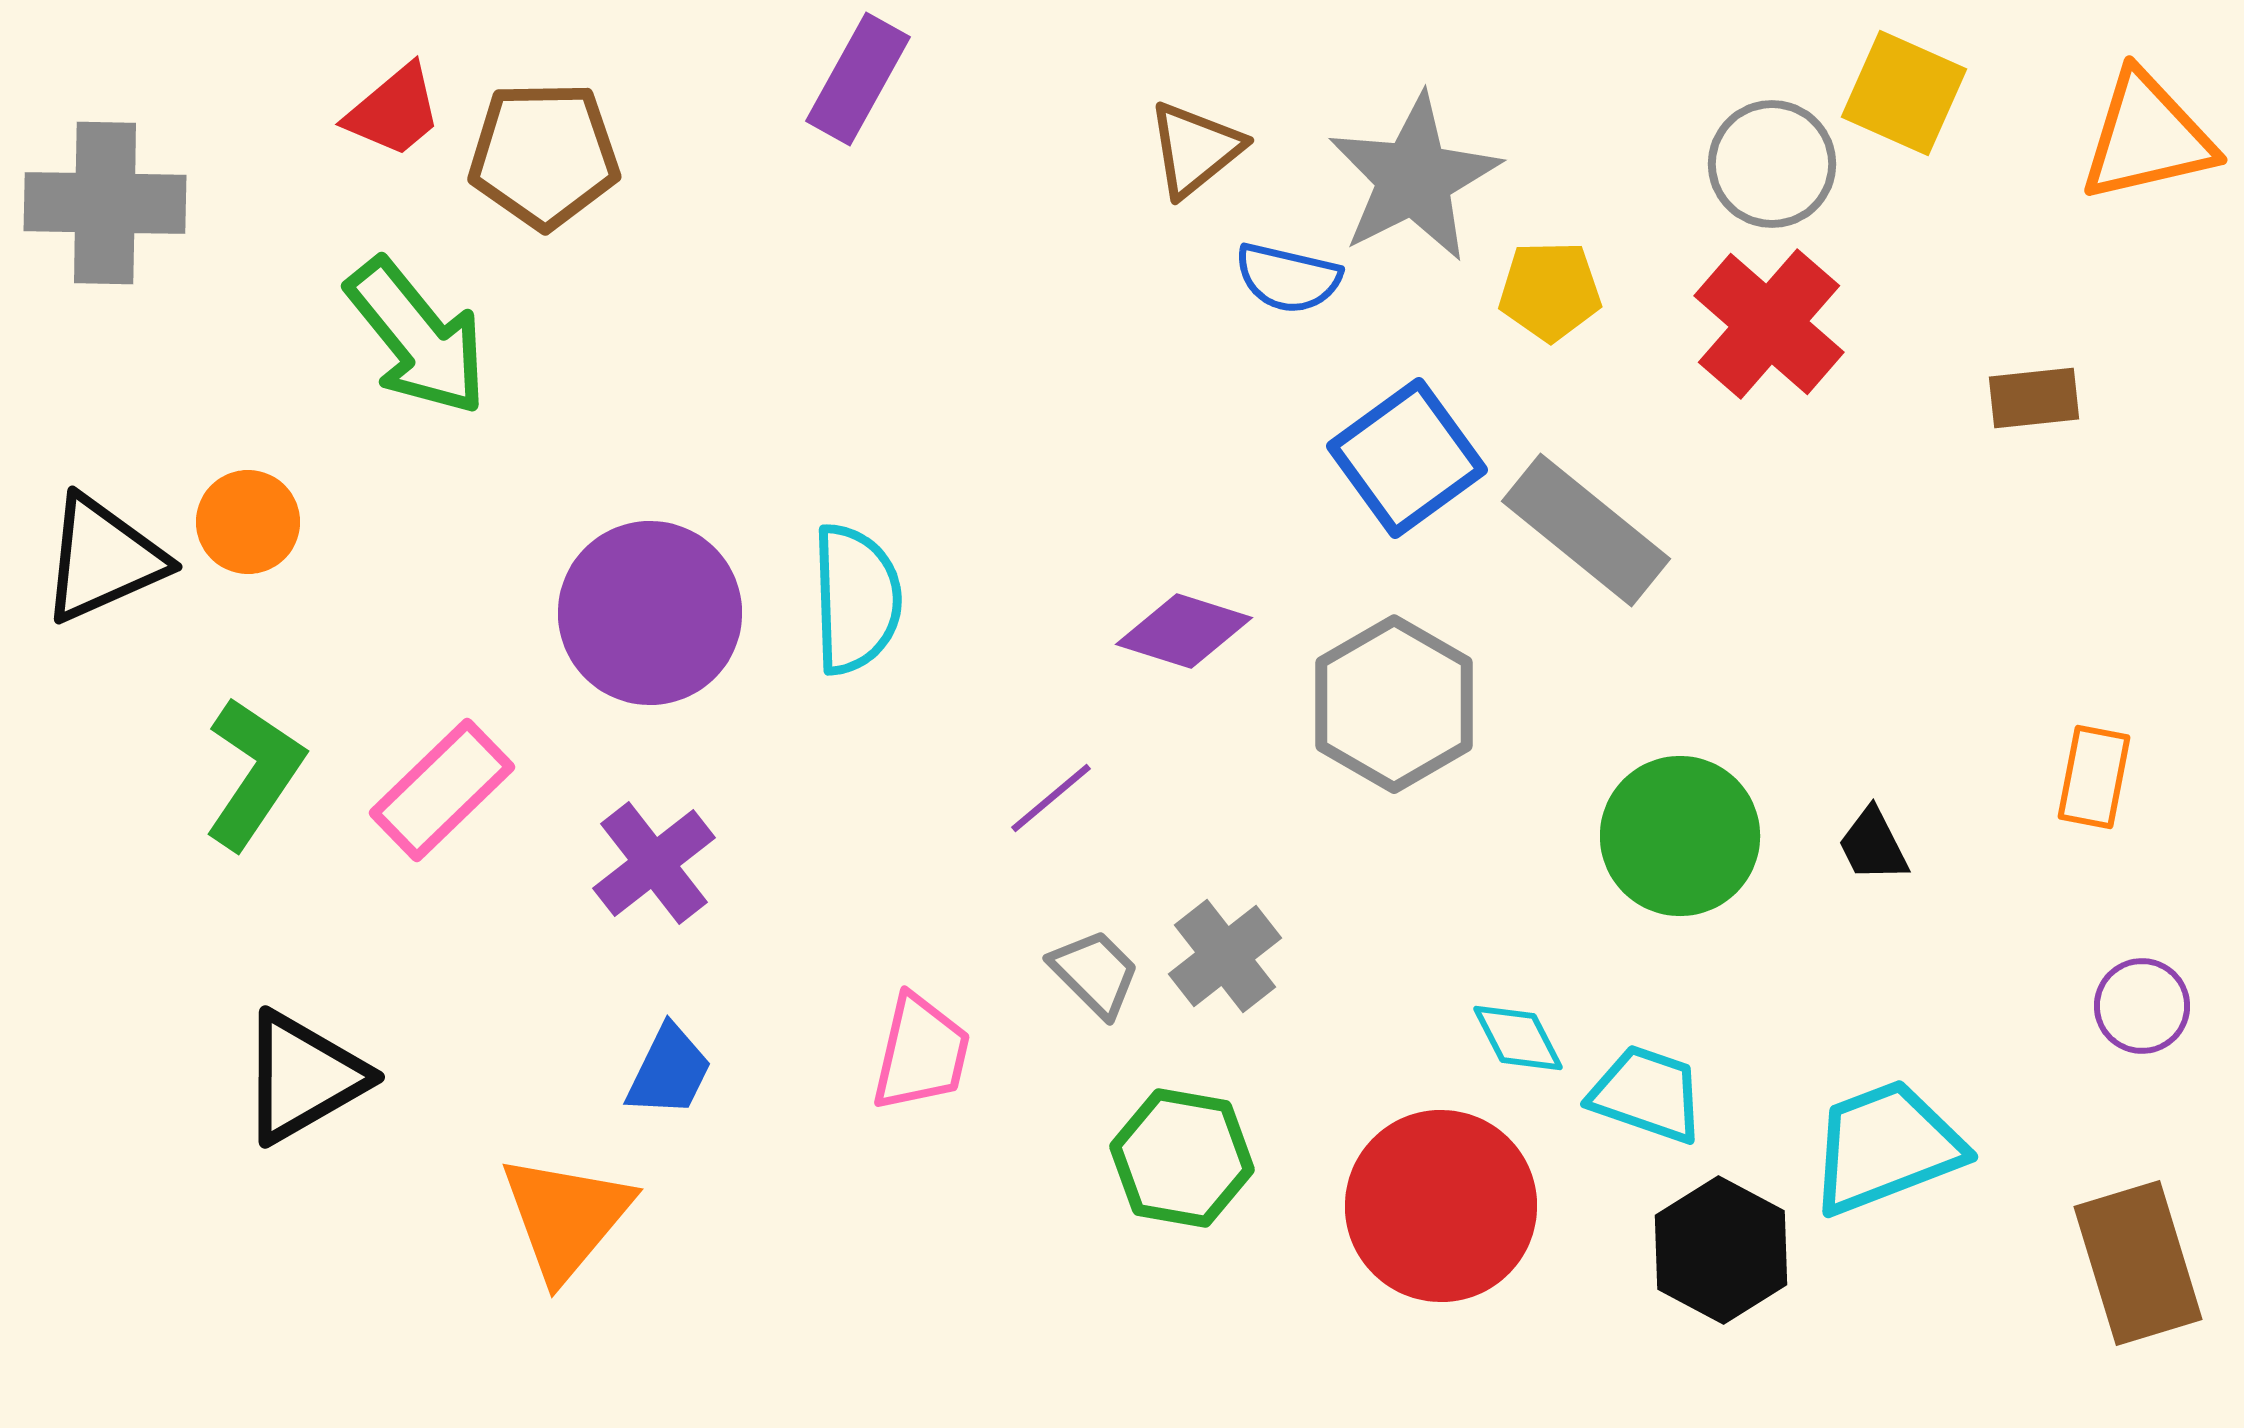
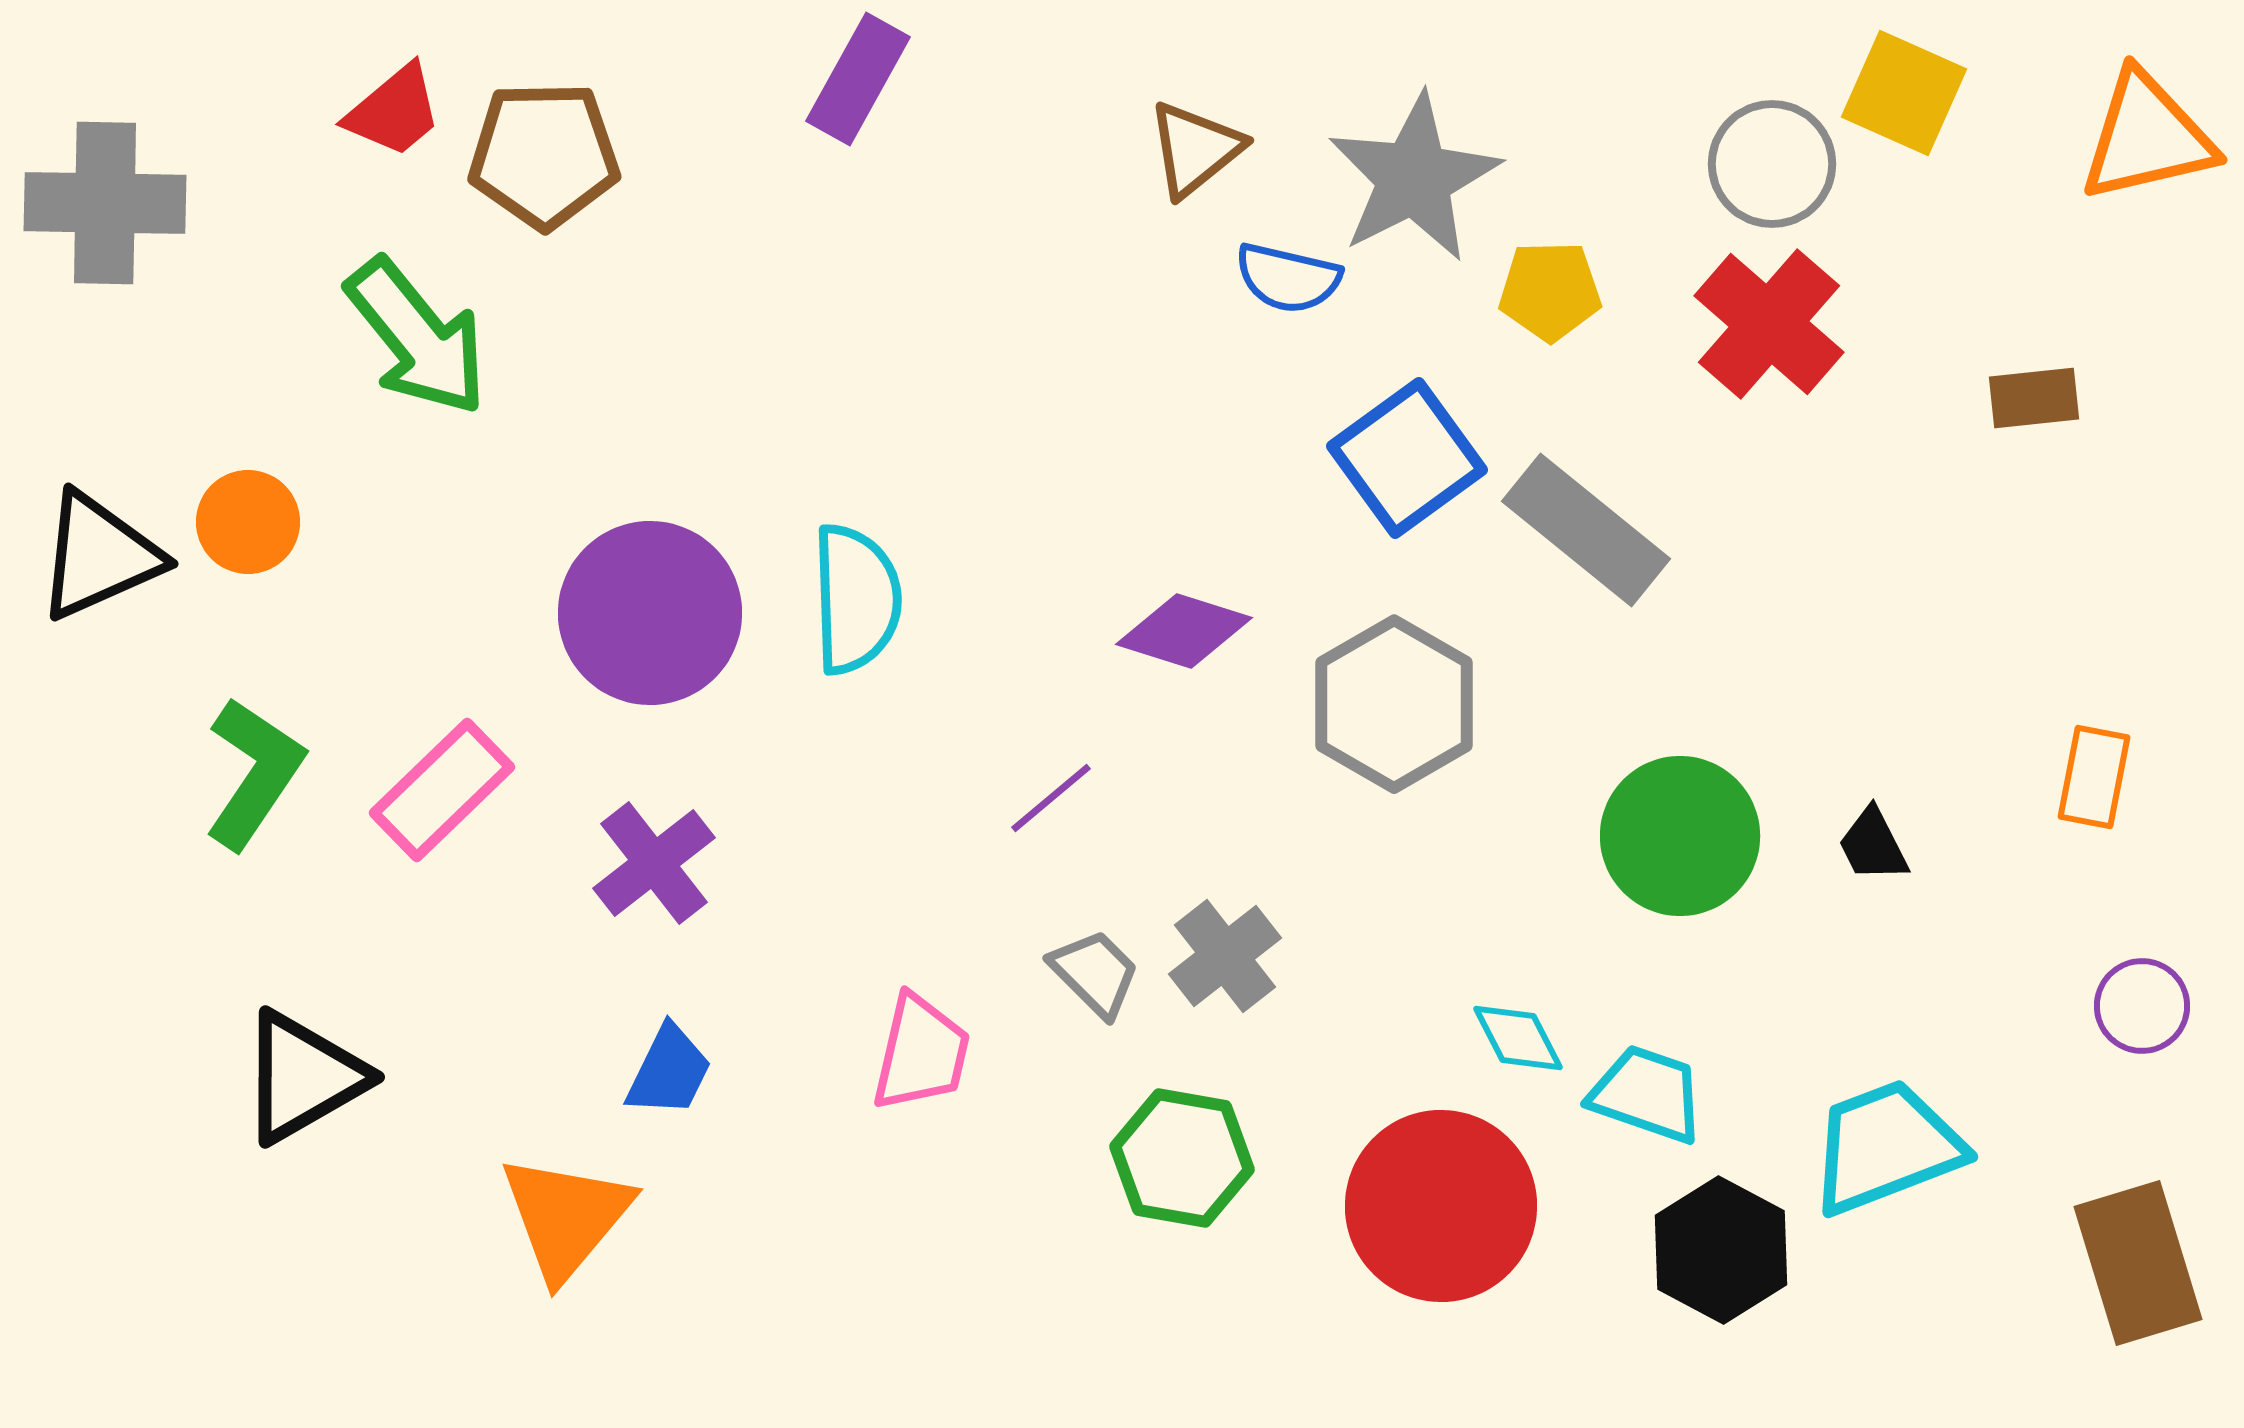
black triangle at (103, 559): moved 4 px left, 3 px up
